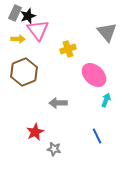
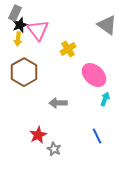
black star: moved 8 px left, 9 px down
gray triangle: moved 7 px up; rotated 15 degrees counterclockwise
yellow arrow: rotated 96 degrees clockwise
yellow cross: rotated 14 degrees counterclockwise
brown hexagon: rotated 8 degrees counterclockwise
cyan arrow: moved 1 px left, 1 px up
red star: moved 3 px right, 3 px down
gray star: rotated 16 degrees clockwise
